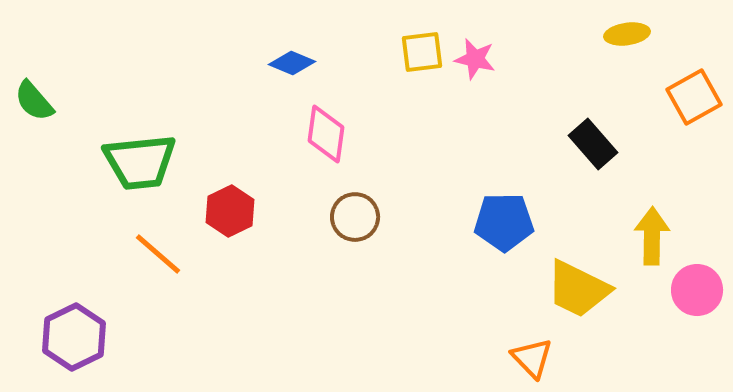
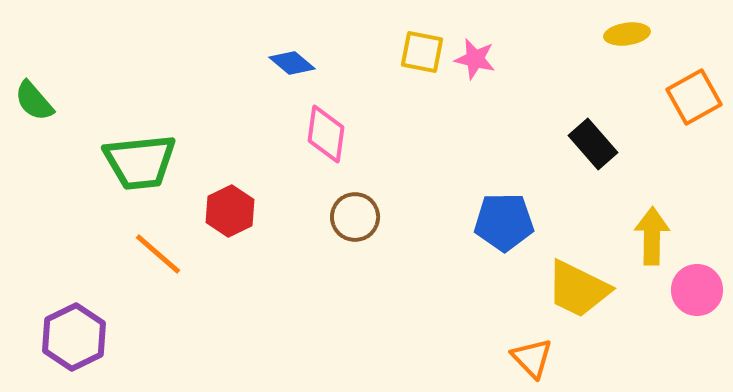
yellow square: rotated 18 degrees clockwise
blue diamond: rotated 18 degrees clockwise
